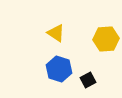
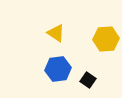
blue hexagon: moved 1 px left; rotated 25 degrees counterclockwise
black square: rotated 28 degrees counterclockwise
